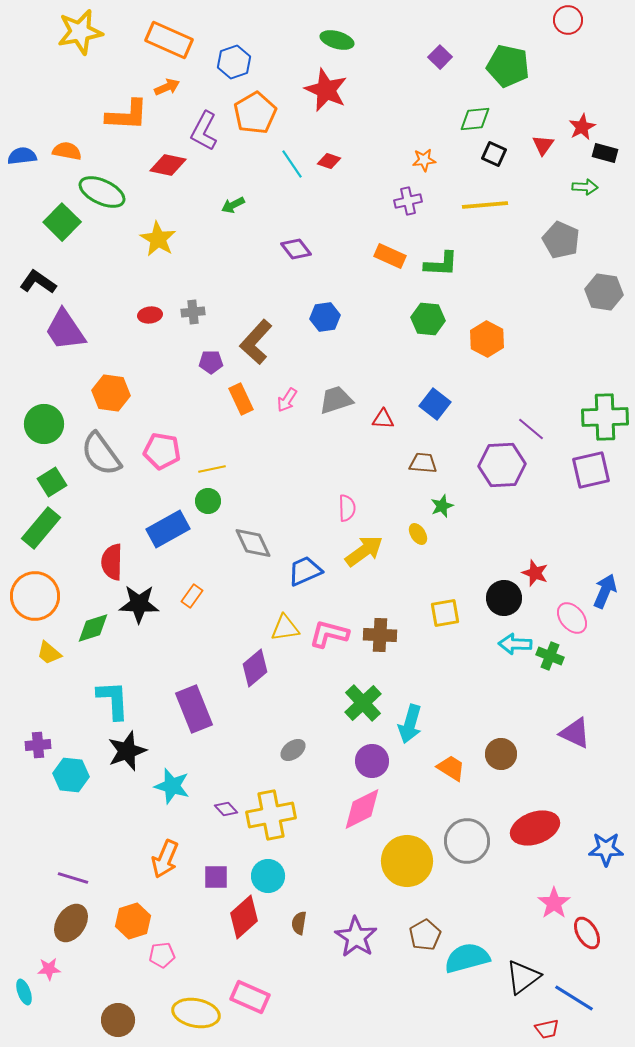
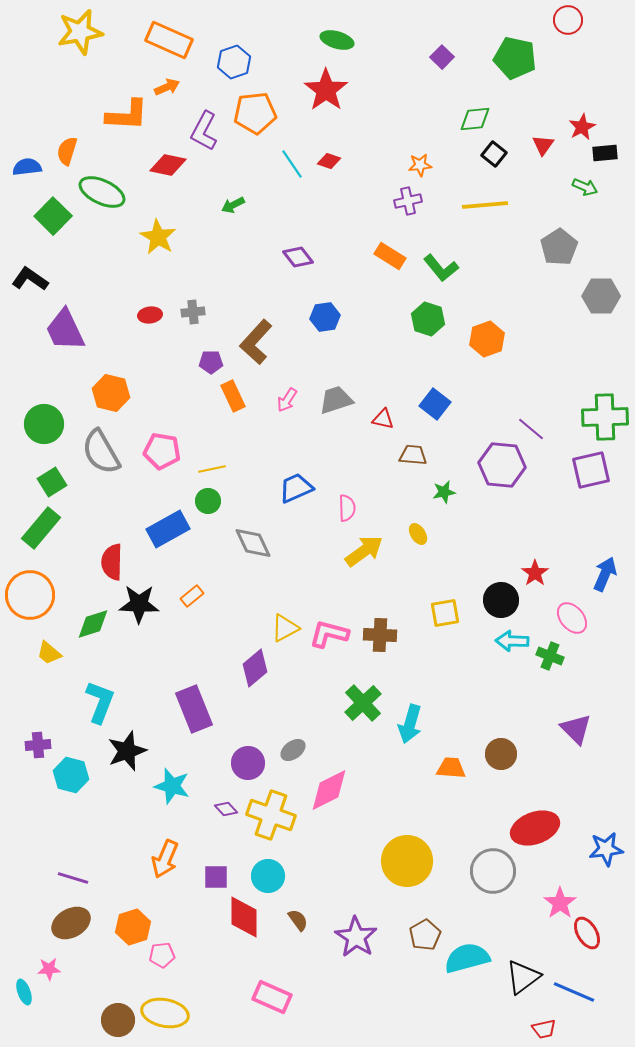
purple square at (440, 57): moved 2 px right
green pentagon at (508, 66): moved 7 px right, 8 px up
red star at (326, 90): rotated 12 degrees clockwise
orange pentagon at (255, 113): rotated 24 degrees clockwise
orange semicircle at (67, 151): rotated 84 degrees counterclockwise
black rectangle at (605, 153): rotated 20 degrees counterclockwise
black square at (494, 154): rotated 15 degrees clockwise
blue semicircle at (22, 156): moved 5 px right, 11 px down
orange star at (424, 160): moved 4 px left, 5 px down
green arrow at (585, 187): rotated 20 degrees clockwise
green square at (62, 222): moved 9 px left, 6 px up
yellow star at (158, 239): moved 2 px up
gray pentagon at (561, 240): moved 2 px left, 7 px down; rotated 15 degrees clockwise
purple diamond at (296, 249): moved 2 px right, 8 px down
orange rectangle at (390, 256): rotated 8 degrees clockwise
green L-shape at (441, 264): moved 4 px down; rotated 48 degrees clockwise
black L-shape at (38, 282): moved 8 px left, 3 px up
gray hexagon at (604, 292): moved 3 px left, 4 px down; rotated 9 degrees counterclockwise
green hexagon at (428, 319): rotated 12 degrees clockwise
purple trapezoid at (65, 330): rotated 9 degrees clockwise
orange hexagon at (487, 339): rotated 12 degrees clockwise
orange hexagon at (111, 393): rotated 6 degrees clockwise
orange rectangle at (241, 399): moved 8 px left, 3 px up
red triangle at (383, 419): rotated 10 degrees clockwise
gray semicircle at (101, 454): moved 2 px up; rotated 6 degrees clockwise
brown trapezoid at (423, 463): moved 10 px left, 8 px up
purple hexagon at (502, 465): rotated 9 degrees clockwise
green star at (442, 506): moved 2 px right, 14 px up; rotated 10 degrees clockwise
blue trapezoid at (305, 571): moved 9 px left, 83 px up
red star at (535, 573): rotated 16 degrees clockwise
blue arrow at (605, 591): moved 17 px up
orange circle at (35, 596): moved 5 px left, 1 px up
orange rectangle at (192, 596): rotated 15 degrees clockwise
black circle at (504, 598): moved 3 px left, 2 px down
green diamond at (93, 628): moved 4 px up
yellow triangle at (285, 628): rotated 20 degrees counterclockwise
cyan arrow at (515, 644): moved 3 px left, 3 px up
cyan L-shape at (113, 700): moved 13 px left, 2 px down; rotated 24 degrees clockwise
purple triangle at (575, 733): moved 1 px right, 4 px up; rotated 20 degrees clockwise
purple circle at (372, 761): moved 124 px left, 2 px down
orange trapezoid at (451, 768): rotated 28 degrees counterclockwise
cyan hexagon at (71, 775): rotated 8 degrees clockwise
pink diamond at (362, 809): moved 33 px left, 19 px up
yellow cross at (271, 815): rotated 30 degrees clockwise
gray circle at (467, 841): moved 26 px right, 30 px down
blue star at (606, 849): rotated 8 degrees counterclockwise
pink star at (554, 903): moved 6 px right
red diamond at (244, 917): rotated 48 degrees counterclockwise
orange hexagon at (133, 921): moved 6 px down
brown ellipse at (71, 923): rotated 27 degrees clockwise
brown semicircle at (299, 923): moved 1 px left, 3 px up; rotated 135 degrees clockwise
pink rectangle at (250, 997): moved 22 px right
blue line at (574, 998): moved 6 px up; rotated 9 degrees counterclockwise
yellow ellipse at (196, 1013): moved 31 px left
red trapezoid at (547, 1029): moved 3 px left
